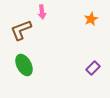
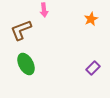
pink arrow: moved 2 px right, 2 px up
green ellipse: moved 2 px right, 1 px up
